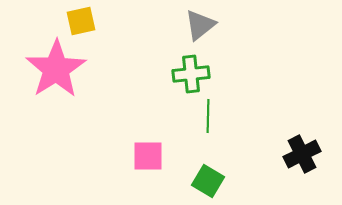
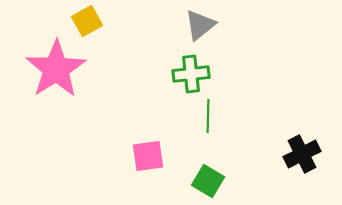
yellow square: moved 6 px right; rotated 16 degrees counterclockwise
pink square: rotated 8 degrees counterclockwise
